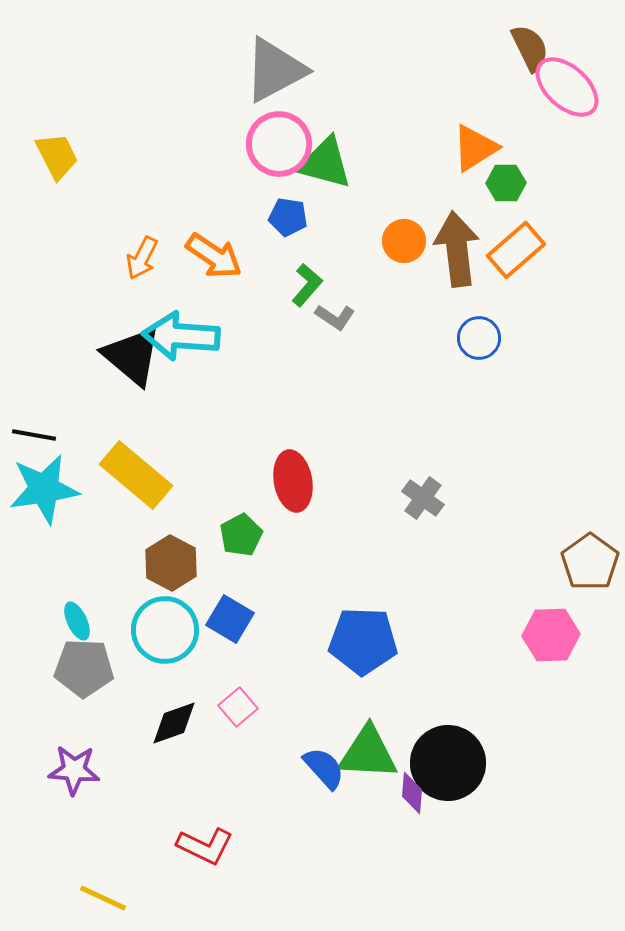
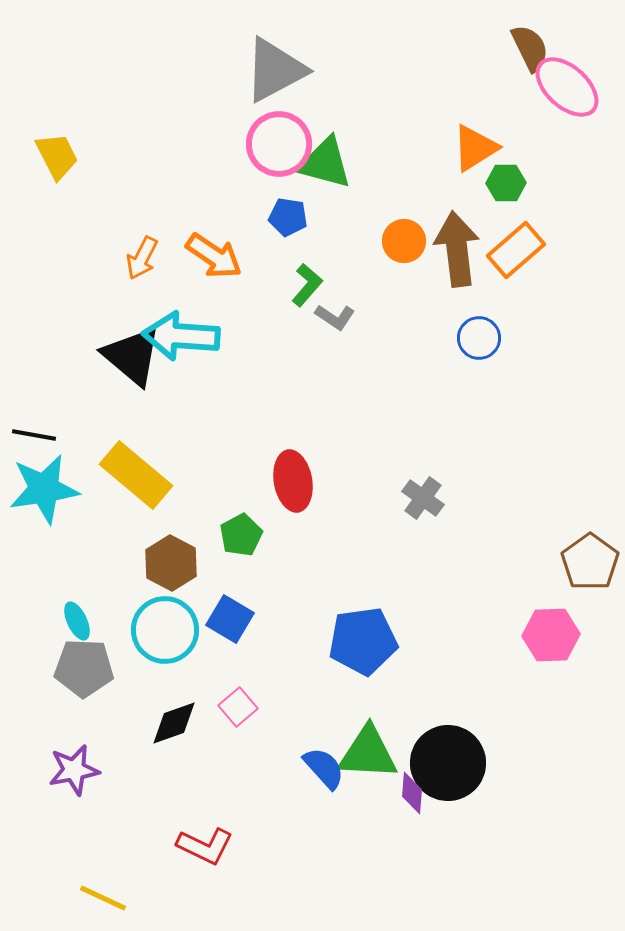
blue pentagon at (363, 641): rotated 10 degrees counterclockwise
purple star at (74, 770): rotated 15 degrees counterclockwise
